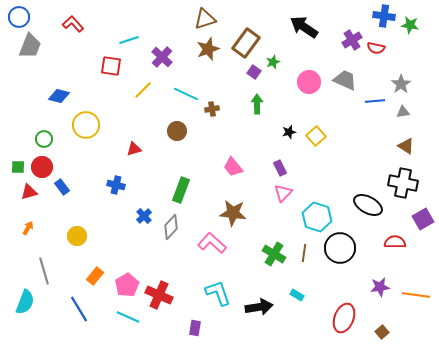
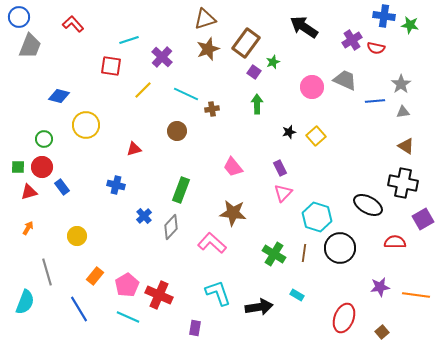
pink circle at (309, 82): moved 3 px right, 5 px down
gray line at (44, 271): moved 3 px right, 1 px down
